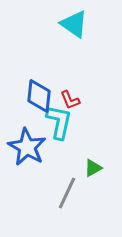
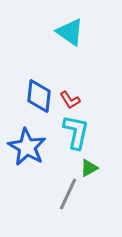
cyan triangle: moved 4 px left, 8 px down
red L-shape: rotated 10 degrees counterclockwise
cyan L-shape: moved 17 px right, 10 px down
green triangle: moved 4 px left
gray line: moved 1 px right, 1 px down
